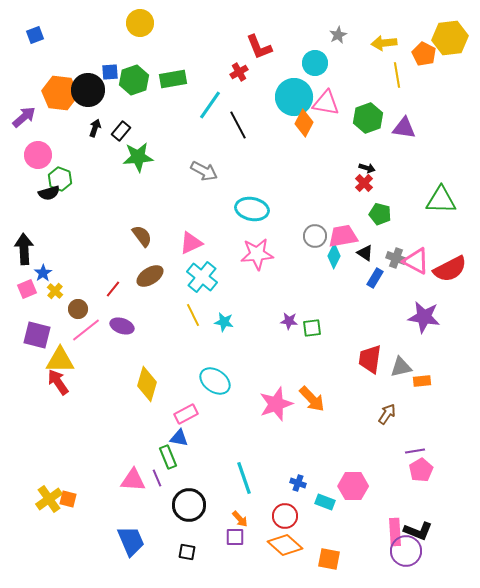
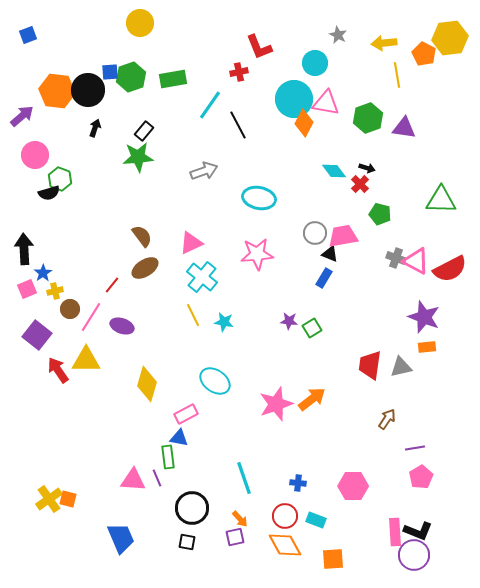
blue square at (35, 35): moved 7 px left
gray star at (338, 35): rotated 18 degrees counterclockwise
red cross at (239, 72): rotated 18 degrees clockwise
green hexagon at (134, 80): moved 3 px left, 3 px up
orange hexagon at (60, 93): moved 3 px left, 2 px up
cyan circle at (294, 97): moved 2 px down
purple arrow at (24, 117): moved 2 px left, 1 px up
black rectangle at (121, 131): moved 23 px right
pink circle at (38, 155): moved 3 px left
gray arrow at (204, 171): rotated 48 degrees counterclockwise
red cross at (364, 183): moved 4 px left, 1 px down
cyan ellipse at (252, 209): moved 7 px right, 11 px up
gray circle at (315, 236): moved 3 px up
black triangle at (365, 253): moved 35 px left, 1 px down; rotated 12 degrees counterclockwise
cyan diamond at (334, 256): moved 85 px up; rotated 65 degrees counterclockwise
brown ellipse at (150, 276): moved 5 px left, 8 px up
blue rectangle at (375, 278): moved 51 px left
red line at (113, 289): moved 1 px left, 4 px up
yellow cross at (55, 291): rotated 35 degrees clockwise
brown circle at (78, 309): moved 8 px left
purple star at (424, 317): rotated 12 degrees clockwise
green square at (312, 328): rotated 24 degrees counterclockwise
pink line at (86, 330): moved 5 px right, 13 px up; rotated 20 degrees counterclockwise
purple square at (37, 335): rotated 24 degrees clockwise
red trapezoid at (370, 359): moved 6 px down
yellow triangle at (60, 360): moved 26 px right
orange rectangle at (422, 381): moved 5 px right, 34 px up
red arrow at (58, 382): moved 12 px up
orange arrow at (312, 399): rotated 84 degrees counterclockwise
brown arrow at (387, 414): moved 5 px down
purple line at (415, 451): moved 3 px up
green rectangle at (168, 457): rotated 15 degrees clockwise
pink pentagon at (421, 470): moved 7 px down
blue cross at (298, 483): rotated 14 degrees counterclockwise
cyan rectangle at (325, 502): moved 9 px left, 18 px down
black circle at (189, 505): moved 3 px right, 3 px down
purple square at (235, 537): rotated 12 degrees counterclockwise
blue trapezoid at (131, 541): moved 10 px left, 3 px up
orange diamond at (285, 545): rotated 20 degrees clockwise
purple circle at (406, 551): moved 8 px right, 4 px down
black square at (187, 552): moved 10 px up
orange square at (329, 559): moved 4 px right; rotated 15 degrees counterclockwise
